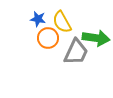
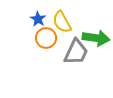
blue star: rotated 21 degrees clockwise
orange circle: moved 2 px left
